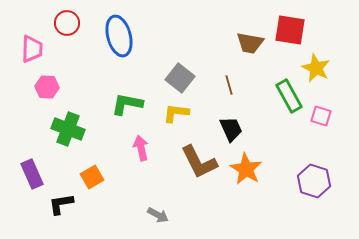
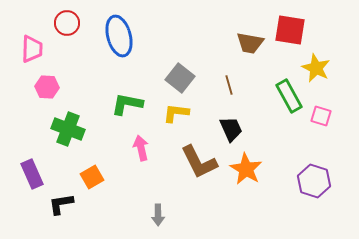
gray arrow: rotated 60 degrees clockwise
